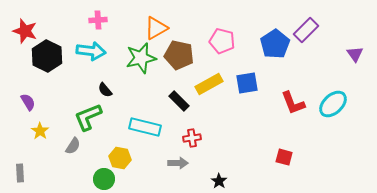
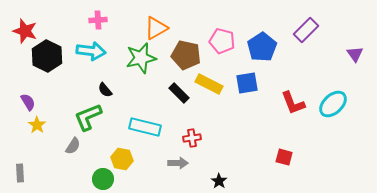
blue pentagon: moved 13 px left, 3 px down
brown pentagon: moved 7 px right
yellow rectangle: rotated 56 degrees clockwise
black rectangle: moved 8 px up
yellow star: moved 3 px left, 6 px up
yellow hexagon: moved 2 px right, 1 px down
green circle: moved 1 px left
